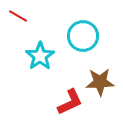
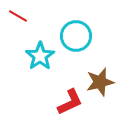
cyan circle: moved 7 px left
brown star: rotated 12 degrees counterclockwise
